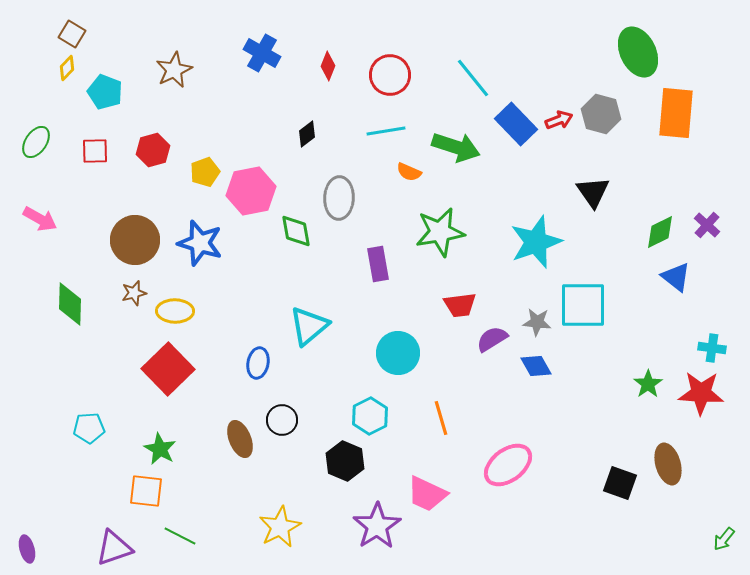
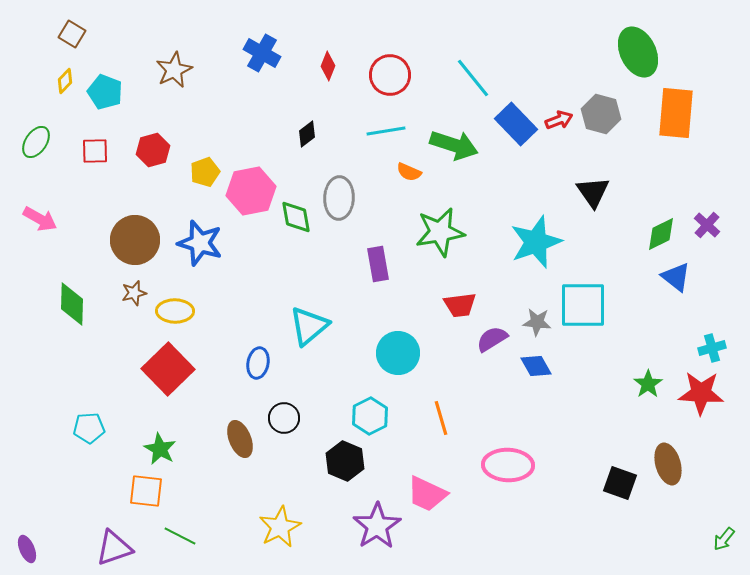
yellow diamond at (67, 68): moved 2 px left, 13 px down
green arrow at (456, 147): moved 2 px left, 2 px up
green diamond at (296, 231): moved 14 px up
green diamond at (660, 232): moved 1 px right, 2 px down
green diamond at (70, 304): moved 2 px right
cyan cross at (712, 348): rotated 24 degrees counterclockwise
black circle at (282, 420): moved 2 px right, 2 px up
pink ellipse at (508, 465): rotated 39 degrees clockwise
purple ellipse at (27, 549): rotated 8 degrees counterclockwise
